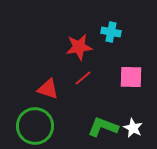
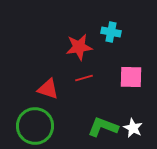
red line: moved 1 px right; rotated 24 degrees clockwise
